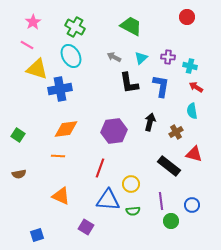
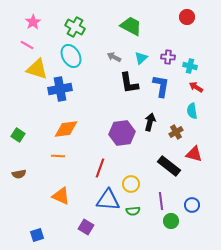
purple hexagon: moved 8 px right, 2 px down
